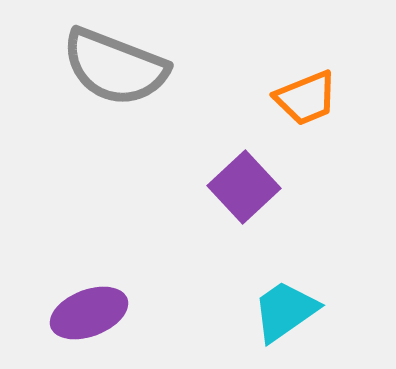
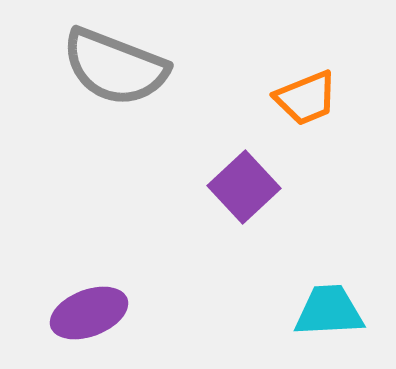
cyan trapezoid: moved 44 px right; rotated 32 degrees clockwise
